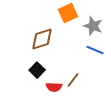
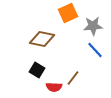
gray star: rotated 24 degrees counterclockwise
brown diamond: rotated 30 degrees clockwise
blue line: rotated 24 degrees clockwise
black square: rotated 14 degrees counterclockwise
brown line: moved 2 px up
